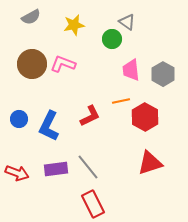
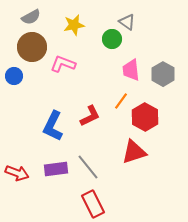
brown circle: moved 17 px up
orange line: rotated 42 degrees counterclockwise
blue circle: moved 5 px left, 43 px up
blue L-shape: moved 4 px right
red triangle: moved 16 px left, 11 px up
